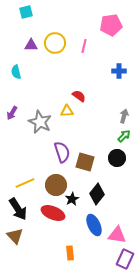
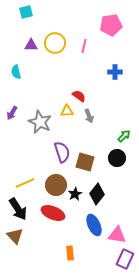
blue cross: moved 4 px left, 1 px down
gray arrow: moved 35 px left; rotated 144 degrees clockwise
black star: moved 3 px right, 5 px up
